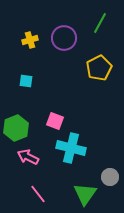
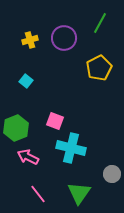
cyan square: rotated 32 degrees clockwise
gray circle: moved 2 px right, 3 px up
green triangle: moved 6 px left, 1 px up
